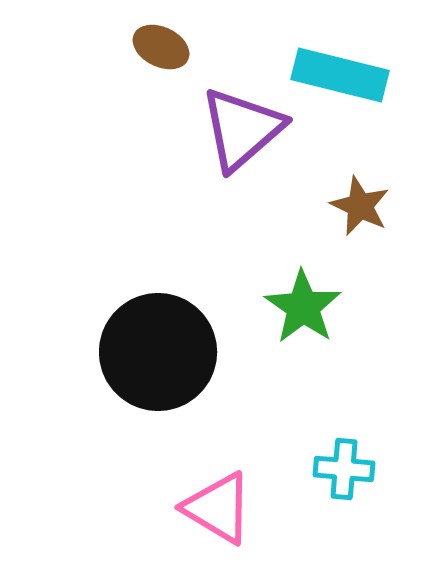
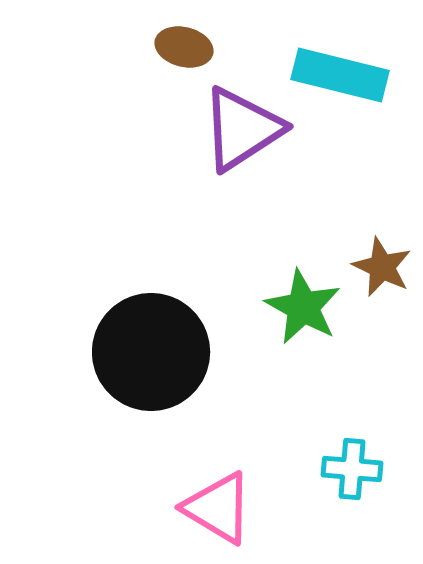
brown ellipse: moved 23 px right; rotated 12 degrees counterclockwise
purple triangle: rotated 8 degrees clockwise
brown star: moved 22 px right, 61 px down
green star: rotated 6 degrees counterclockwise
black circle: moved 7 px left
cyan cross: moved 8 px right
